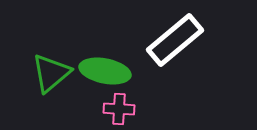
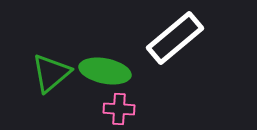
white rectangle: moved 2 px up
